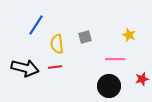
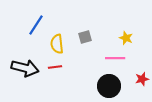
yellow star: moved 3 px left, 3 px down
pink line: moved 1 px up
